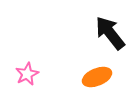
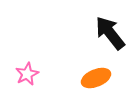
orange ellipse: moved 1 px left, 1 px down
